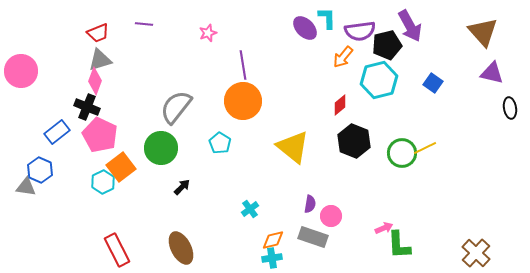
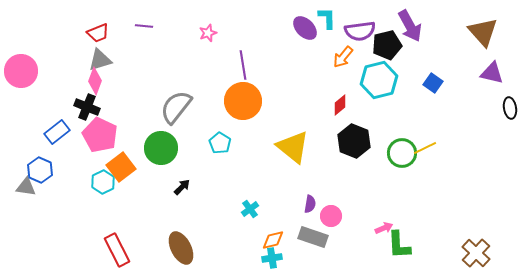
purple line at (144, 24): moved 2 px down
